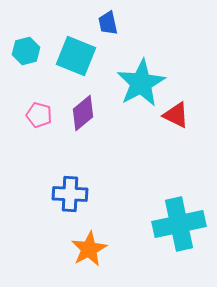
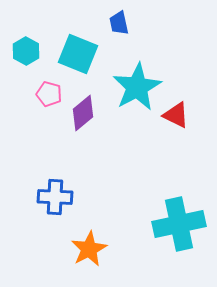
blue trapezoid: moved 11 px right
cyan hexagon: rotated 16 degrees counterclockwise
cyan square: moved 2 px right, 2 px up
cyan star: moved 4 px left, 4 px down
pink pentagon: moved 10 px right, 21 px up
blue cross: moved 15 px left, 3 px down
